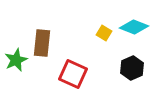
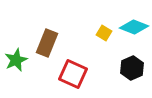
brown rectangle: moved 5 px right; rotated 16 degrees clockwise
